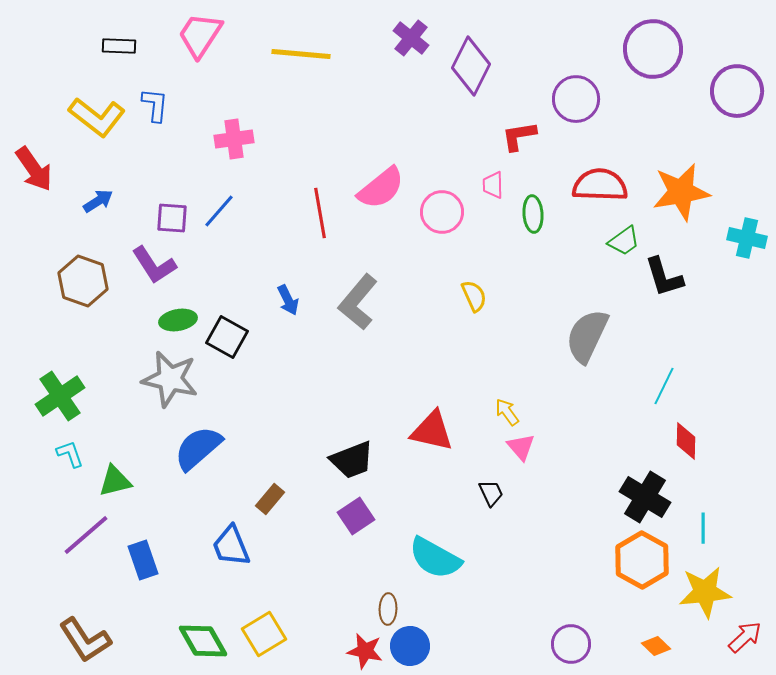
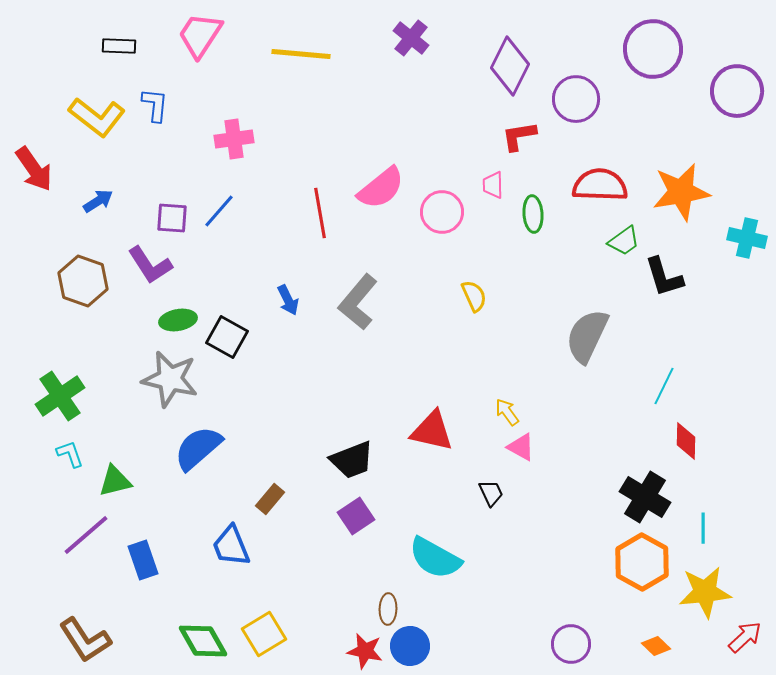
purple diamond at (471, 66): moved 39 px right
purple L-shape at (154, 265): moved 4 px left
pink triangle at (521, 447): rotated 20 degrees counterclockwise
orange hexagon at (642, 560): moved 2 px down
